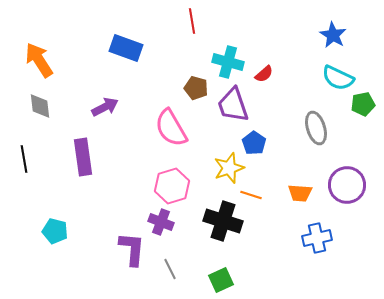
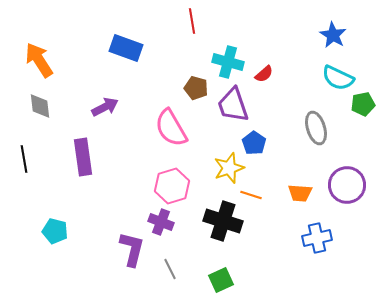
purple L-shape: rotated 9 degrees clockwise
